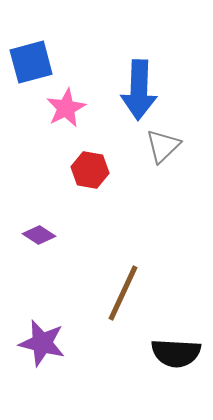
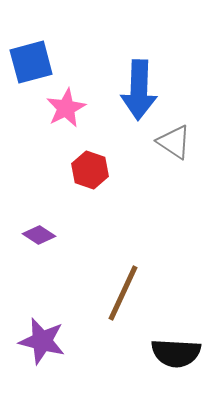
gray triangle: moved 11 px right, 4 px up; rotated 42 degrees counterclockwise
red hexagon: rotated 9 degrees clockwise
purple star: moved 2 px up
